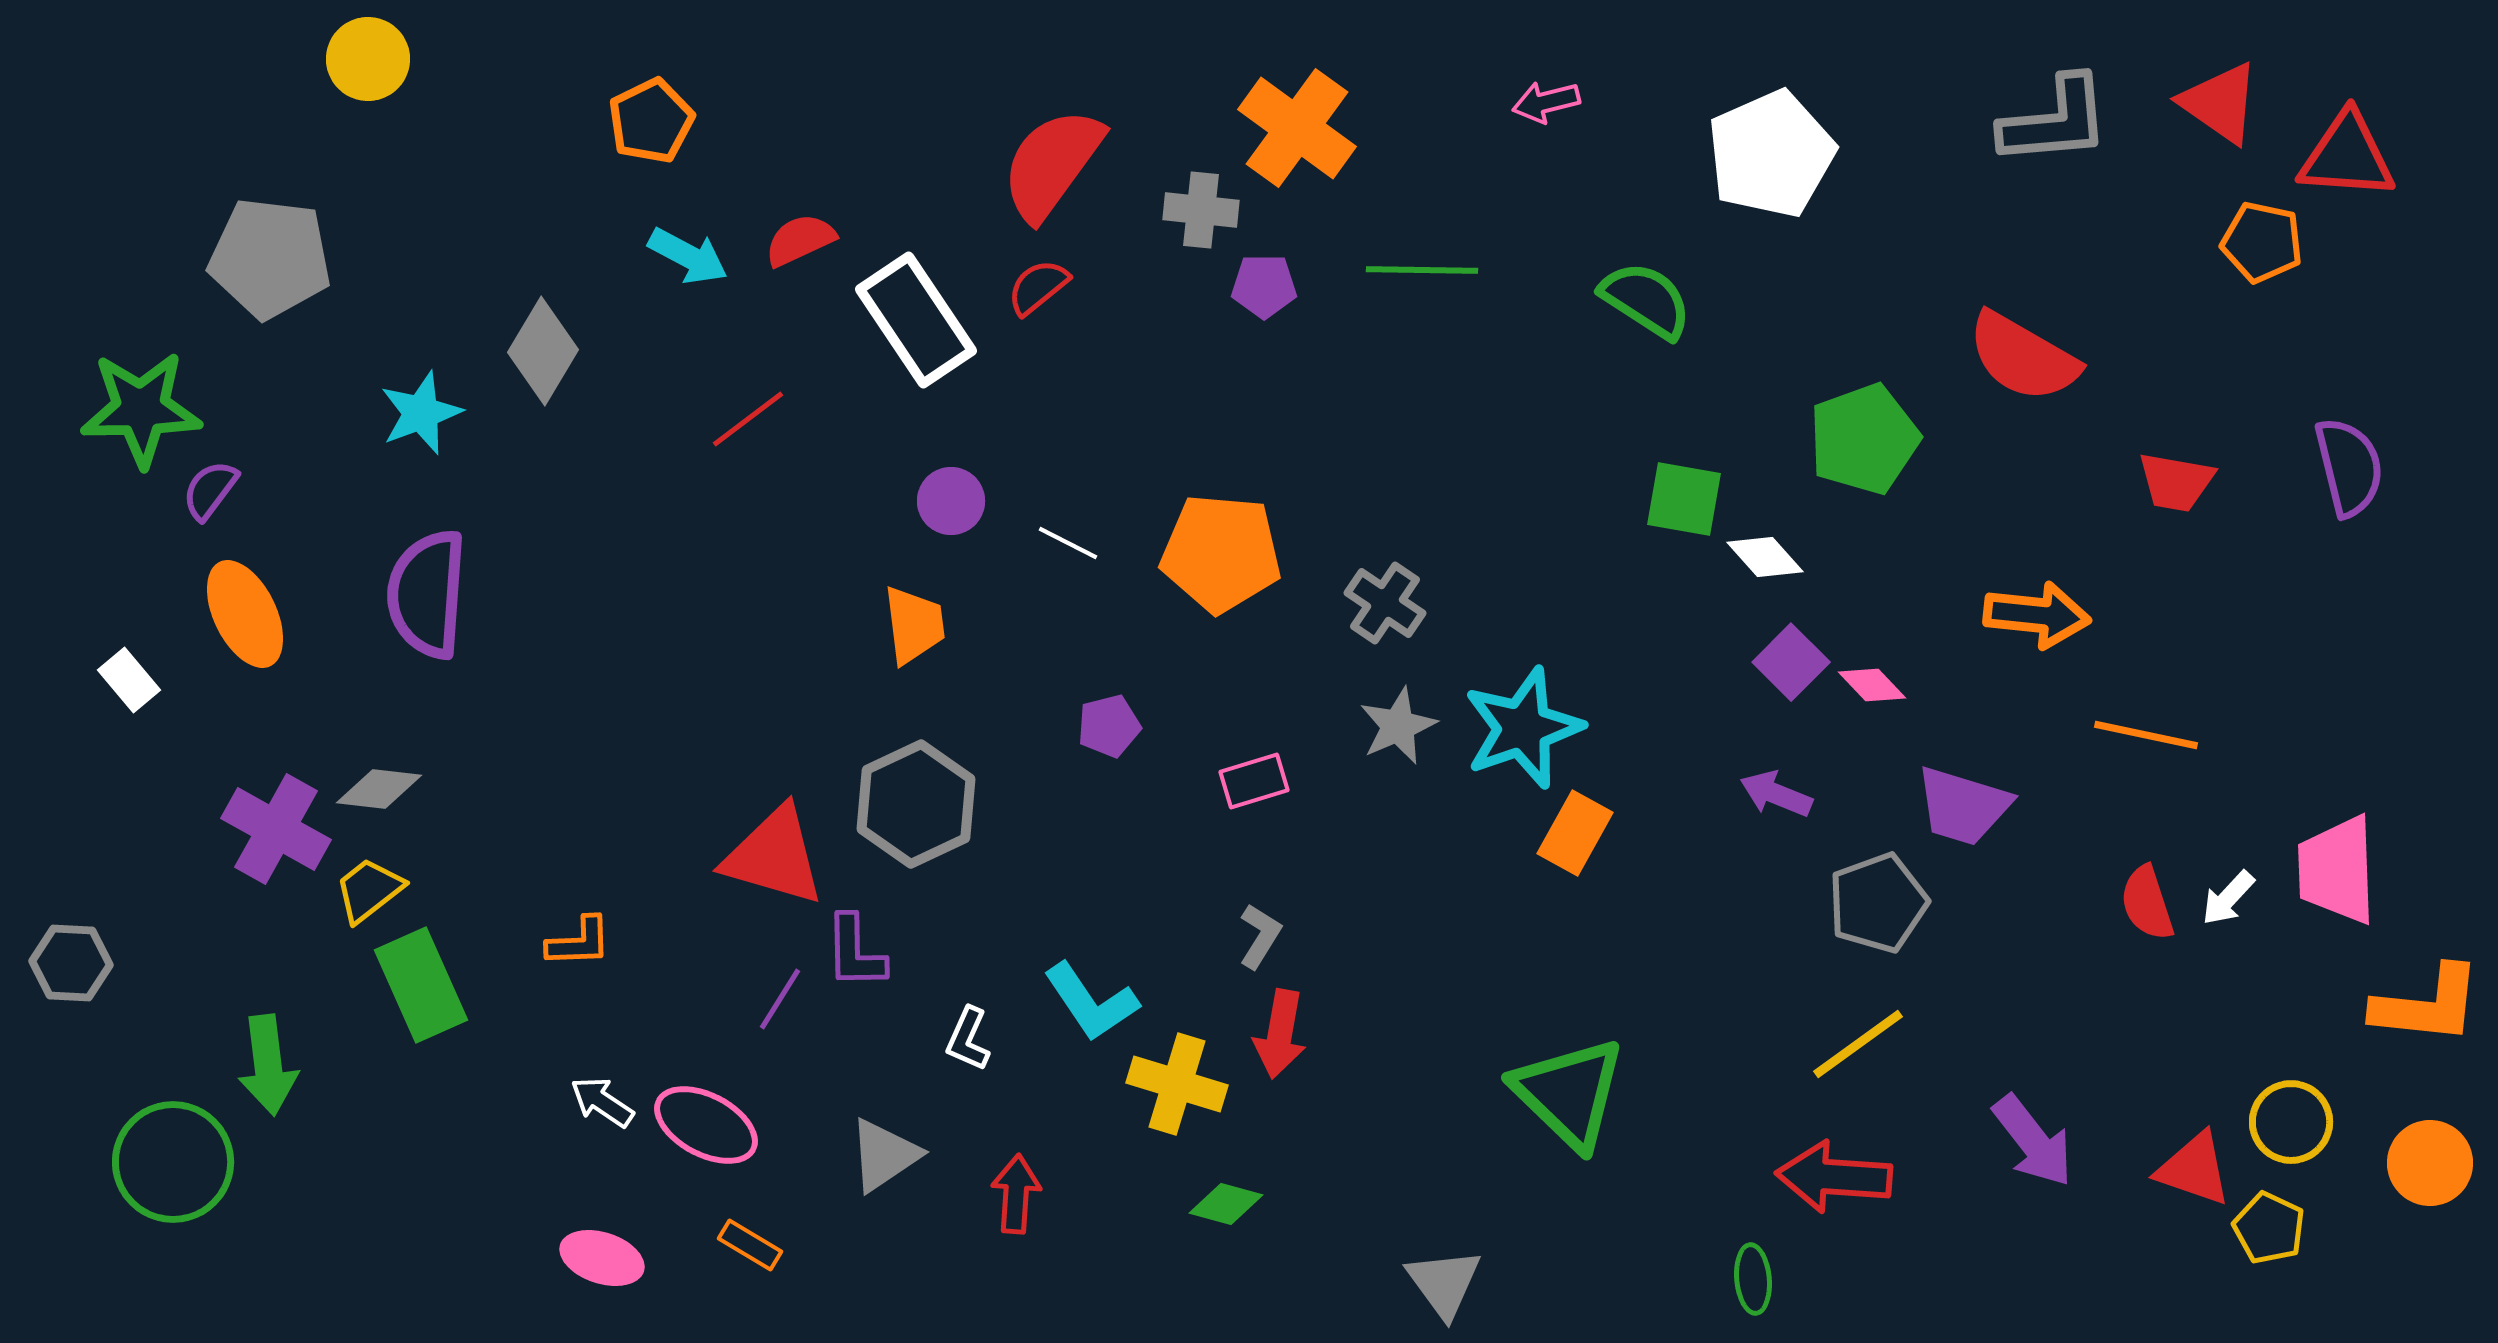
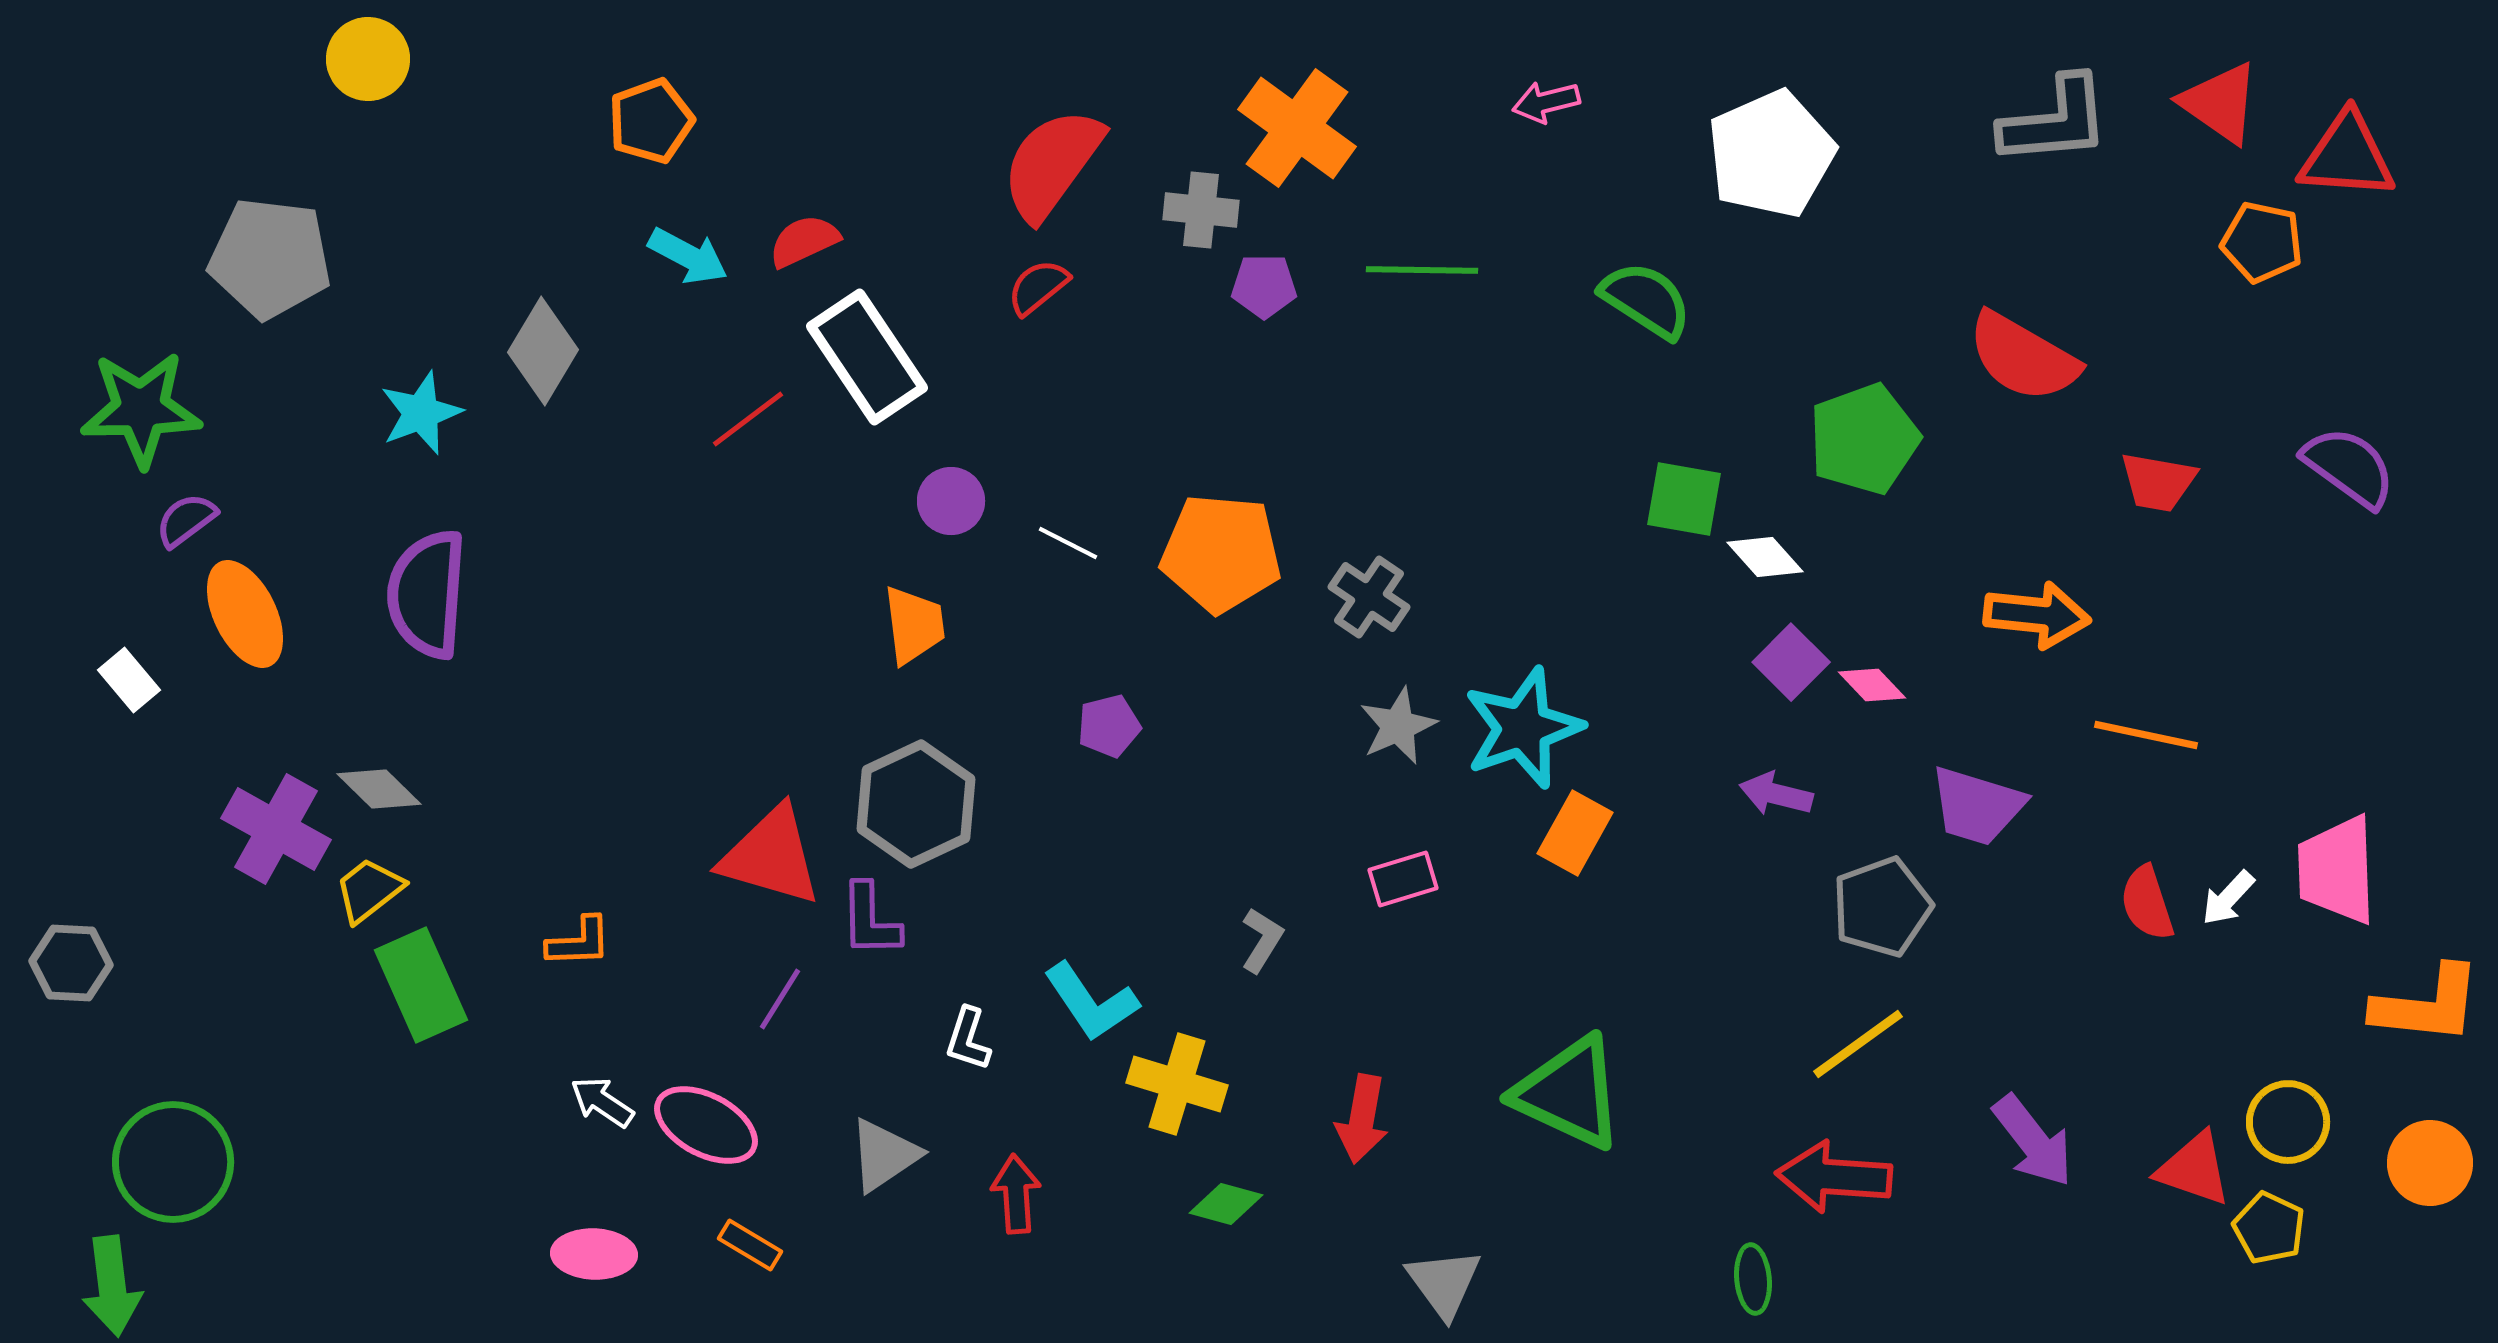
orange pentagon at (651, 121): rotated 6 degrees clockwise
red semicircle at (800, 240): moved 4 px right, 1 px down
white rectangle at (916, 320): moved 49 px left, 37 px down
purple semicircle at (2349, 467): rotated 40 degrees counterclockwise
red trapezoid at (2176, 482): moved 18 px left
purple semicircle at (210, 490): moved 24 px left, 30 px down; rotated 16 degrees clockwise
gray cross at (1385, 603): moved 16 px left, 6 px up
pink rectangle at (1254, 781): moved 149 px right, 98 px down
gray diamond at (379, 789): rotated 38 degrees clockwise
purple arrow at (1776, 794): rotated 8 degrees counterclockwise
purple trapezoid at (1963, 806): moved 14 px right
red triangle at (774, 856): moved 3 px left
gray pentagon at (1878, 903): moved 4 px right, 4 px down
gray L-shape at (1260, 936): moved 2 px right, 4 px down
purple L-shape at (855, 952): moved 15 px right, 32 px up
red arrow at (1280, 1034): moved 82 px right, 85 px down
white L-shape at (968, 1039): rotated 6 degrees counterclockwise
green arrow at (268, 1065): moved 156 px left, 221 px down
green triangle at (1569, 1093): rotated 19 degrees counterclockwise
yellow circle at (2291, 1122): moved 3 px left
red arrow at (1016, 1194): rotated 8 degrees counterclockwise
pink ellipse at (602, 1258): moved 8 px left, 4 px up; rotated 16 degrees counterclockwise
